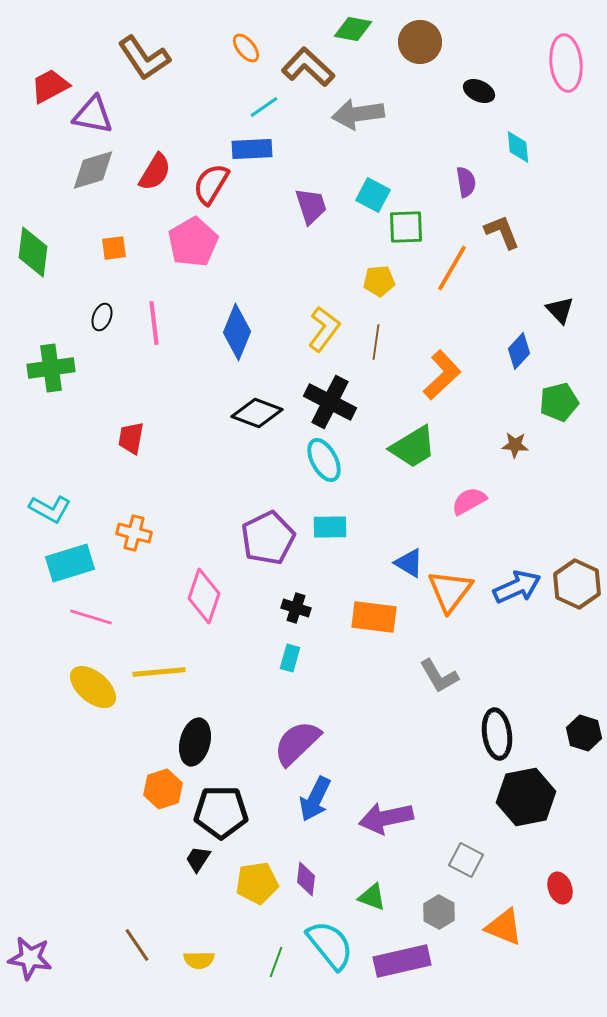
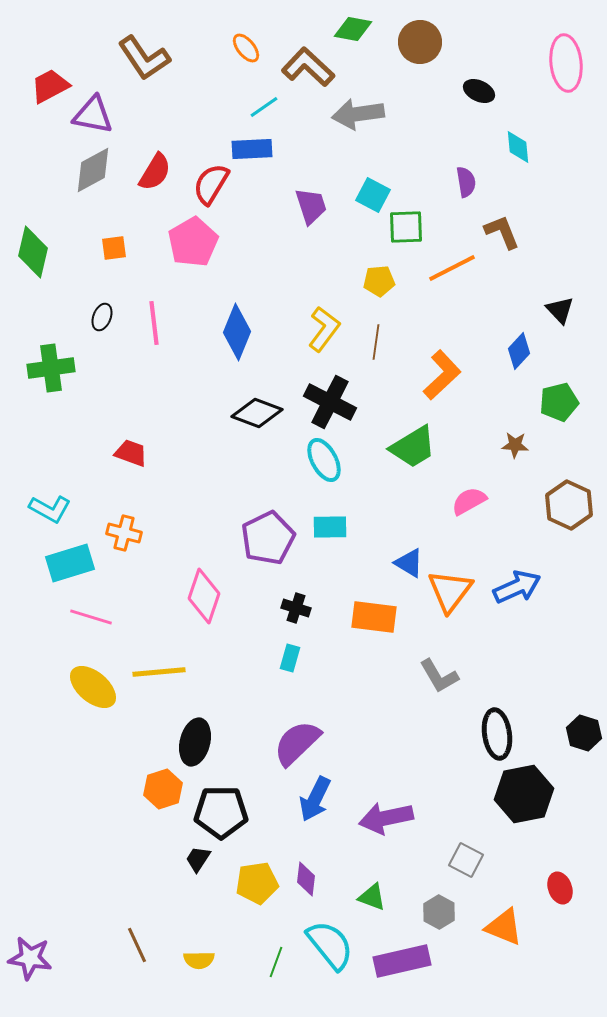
gray diamond at (93, 170): rotated 12 degrees counterclockwise
green diamond at (33, 252): rotated 6 degrees clockwise
orange line at (452, 268): rotated 33 degrees clockwise
red trapezoid at (131, 438): moved 15 px down; rotated 100 degrees clockwise
orange cross at (134, 533): moved 10 px left
brown hexagon at (577, 584): moved 8 px left, 79 px up
black hexagon at (526, 797): moved 2 px left, 3 px up
brown line at (137, 945): rotated 9 degrees clockwise
